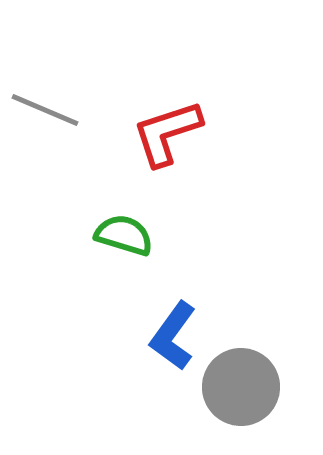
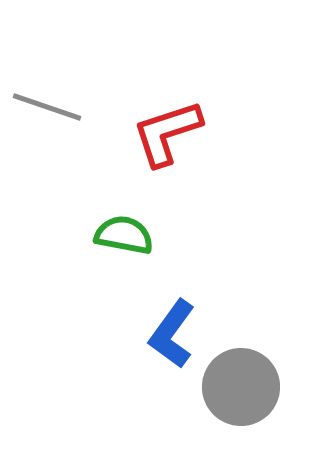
gray line: moved 2 px right, 3 px up; rotated 4 degrees counterclockwise
green semicircle: rotated 6 degrees counterclockwise
blue L-shape: moved 1 px left, 2 px up
